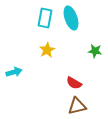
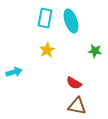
cyan ellipse: moved 3 px down
brown triangle: rotated 24 degrees clockwise
